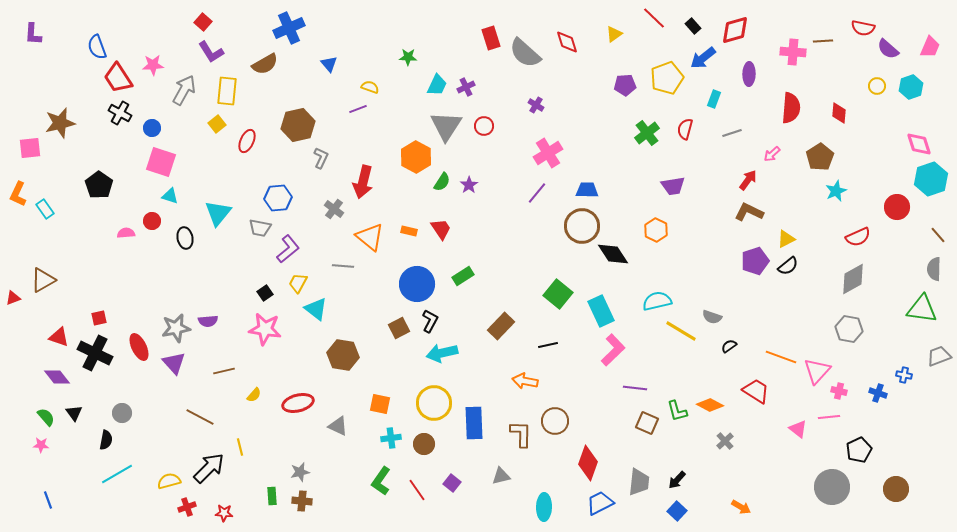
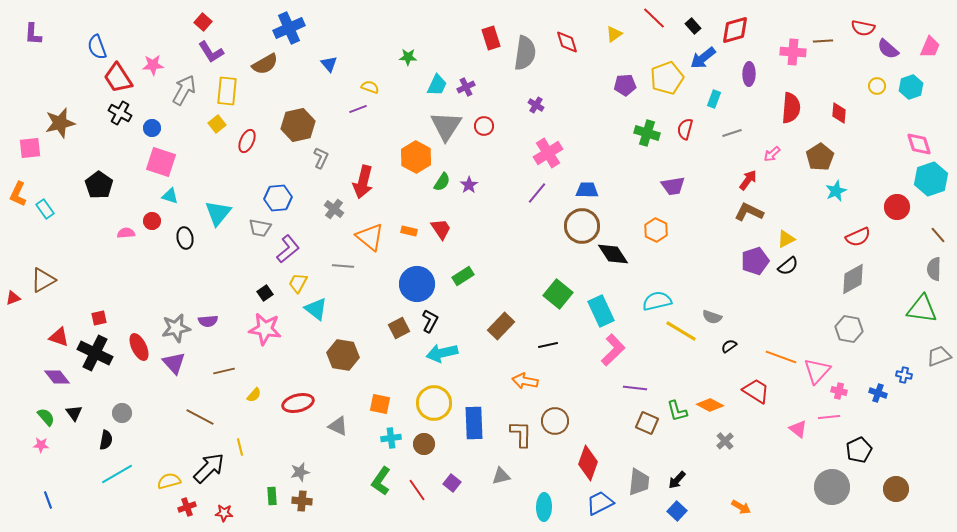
gray semicircle at (525, 53): rotated 124 degrees counterclockwise
green cross at (647, 133): rotated 35 degrees counterclockwise
